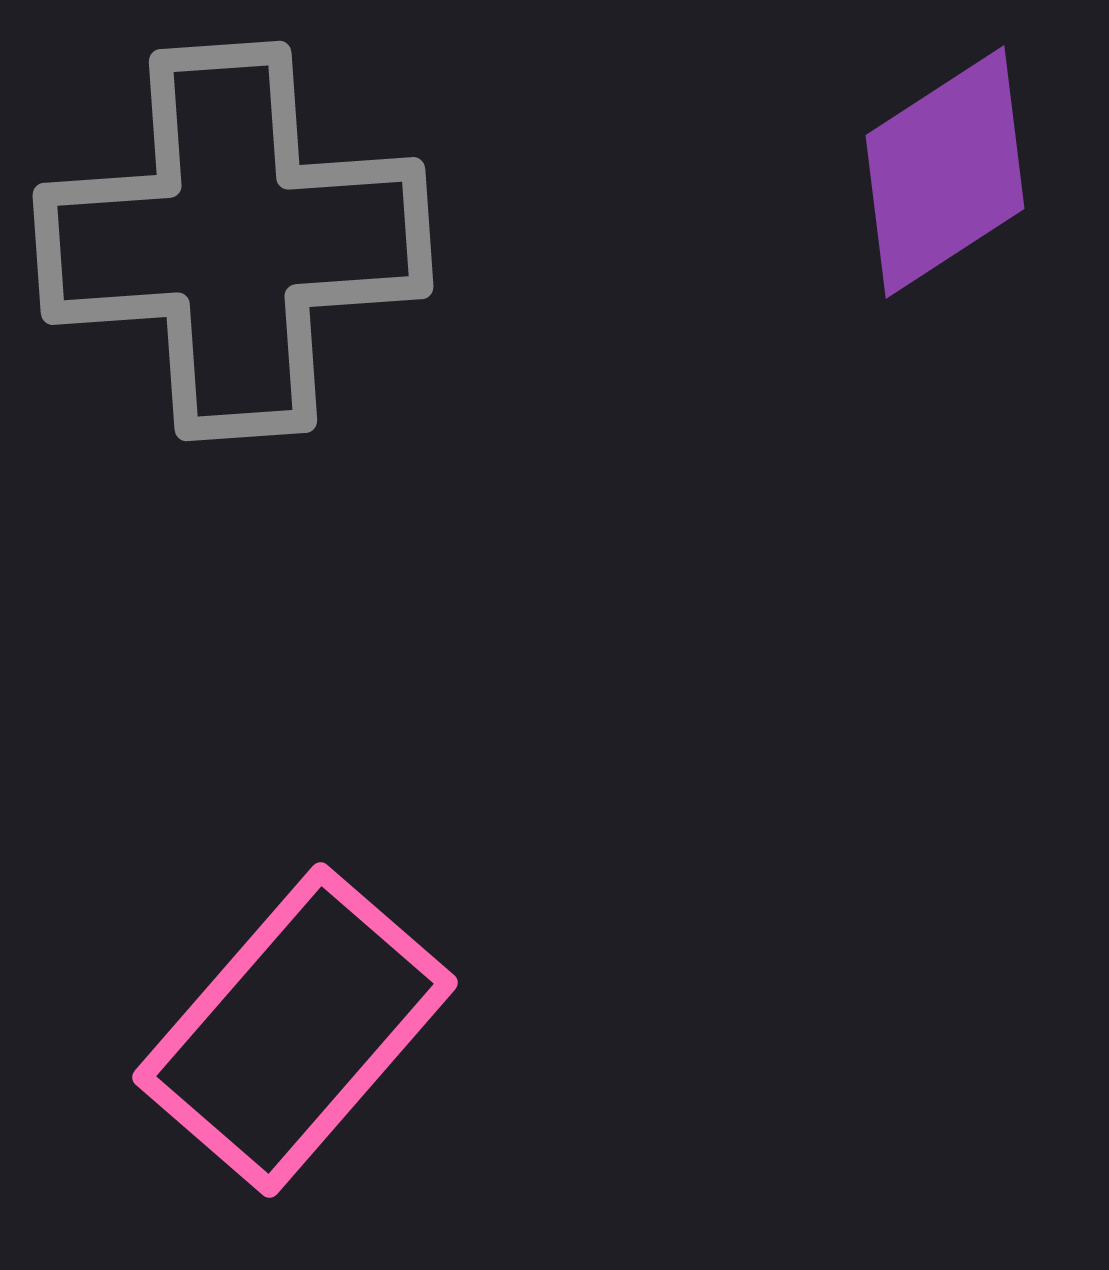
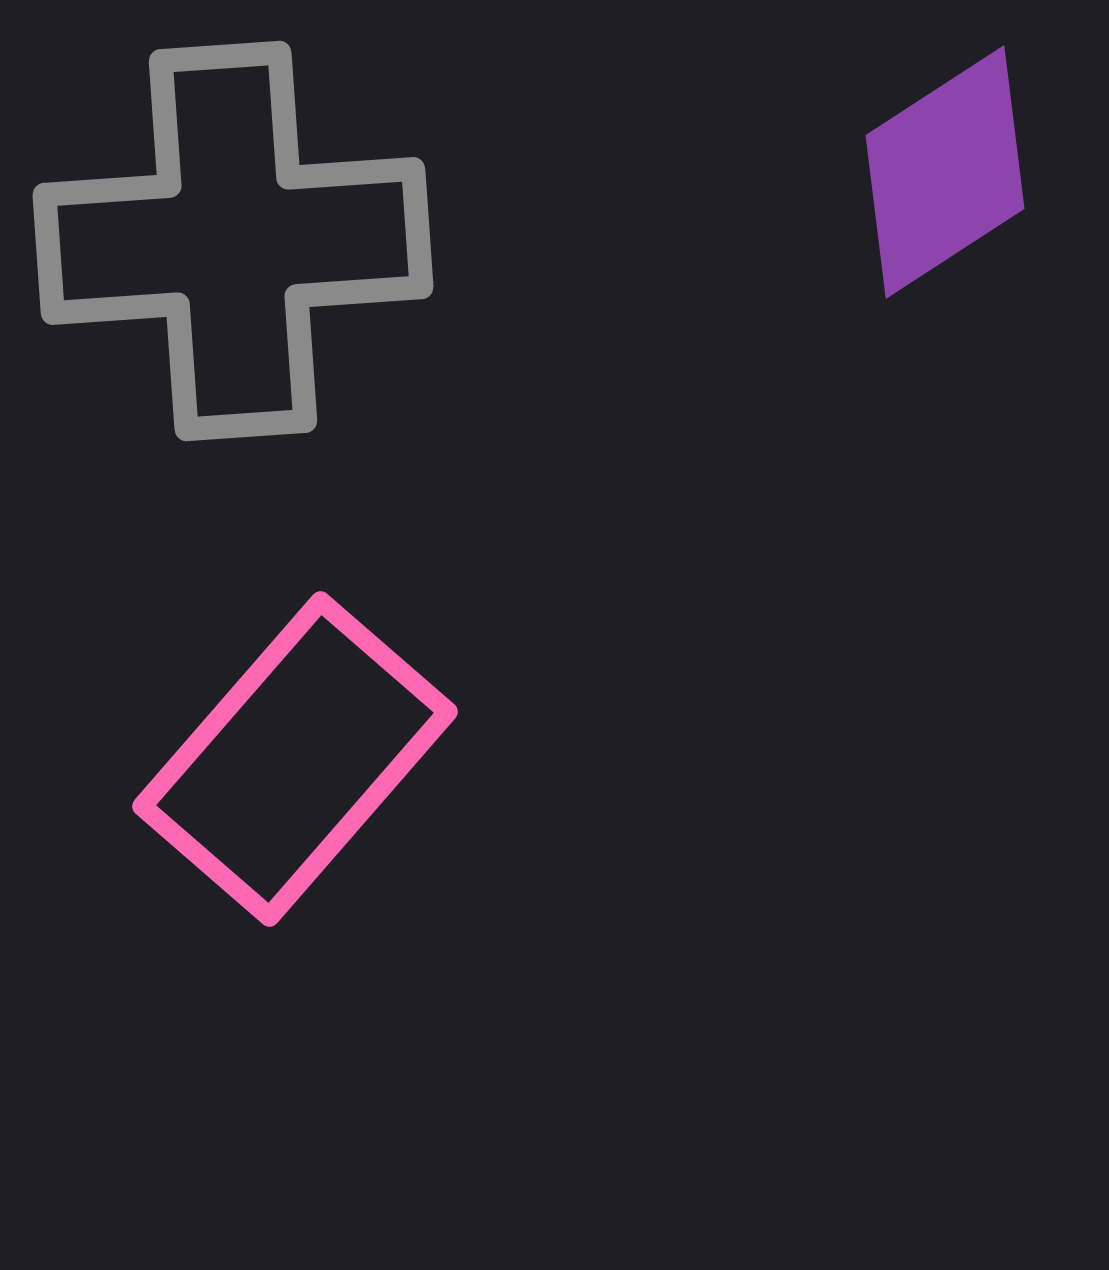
pink rectangle: moved 271 px up
